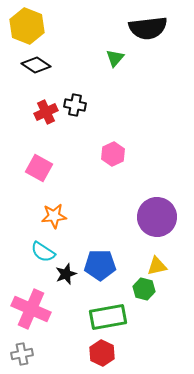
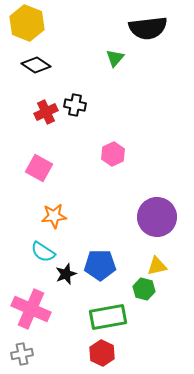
yellow hexagon: moved 3 px up
